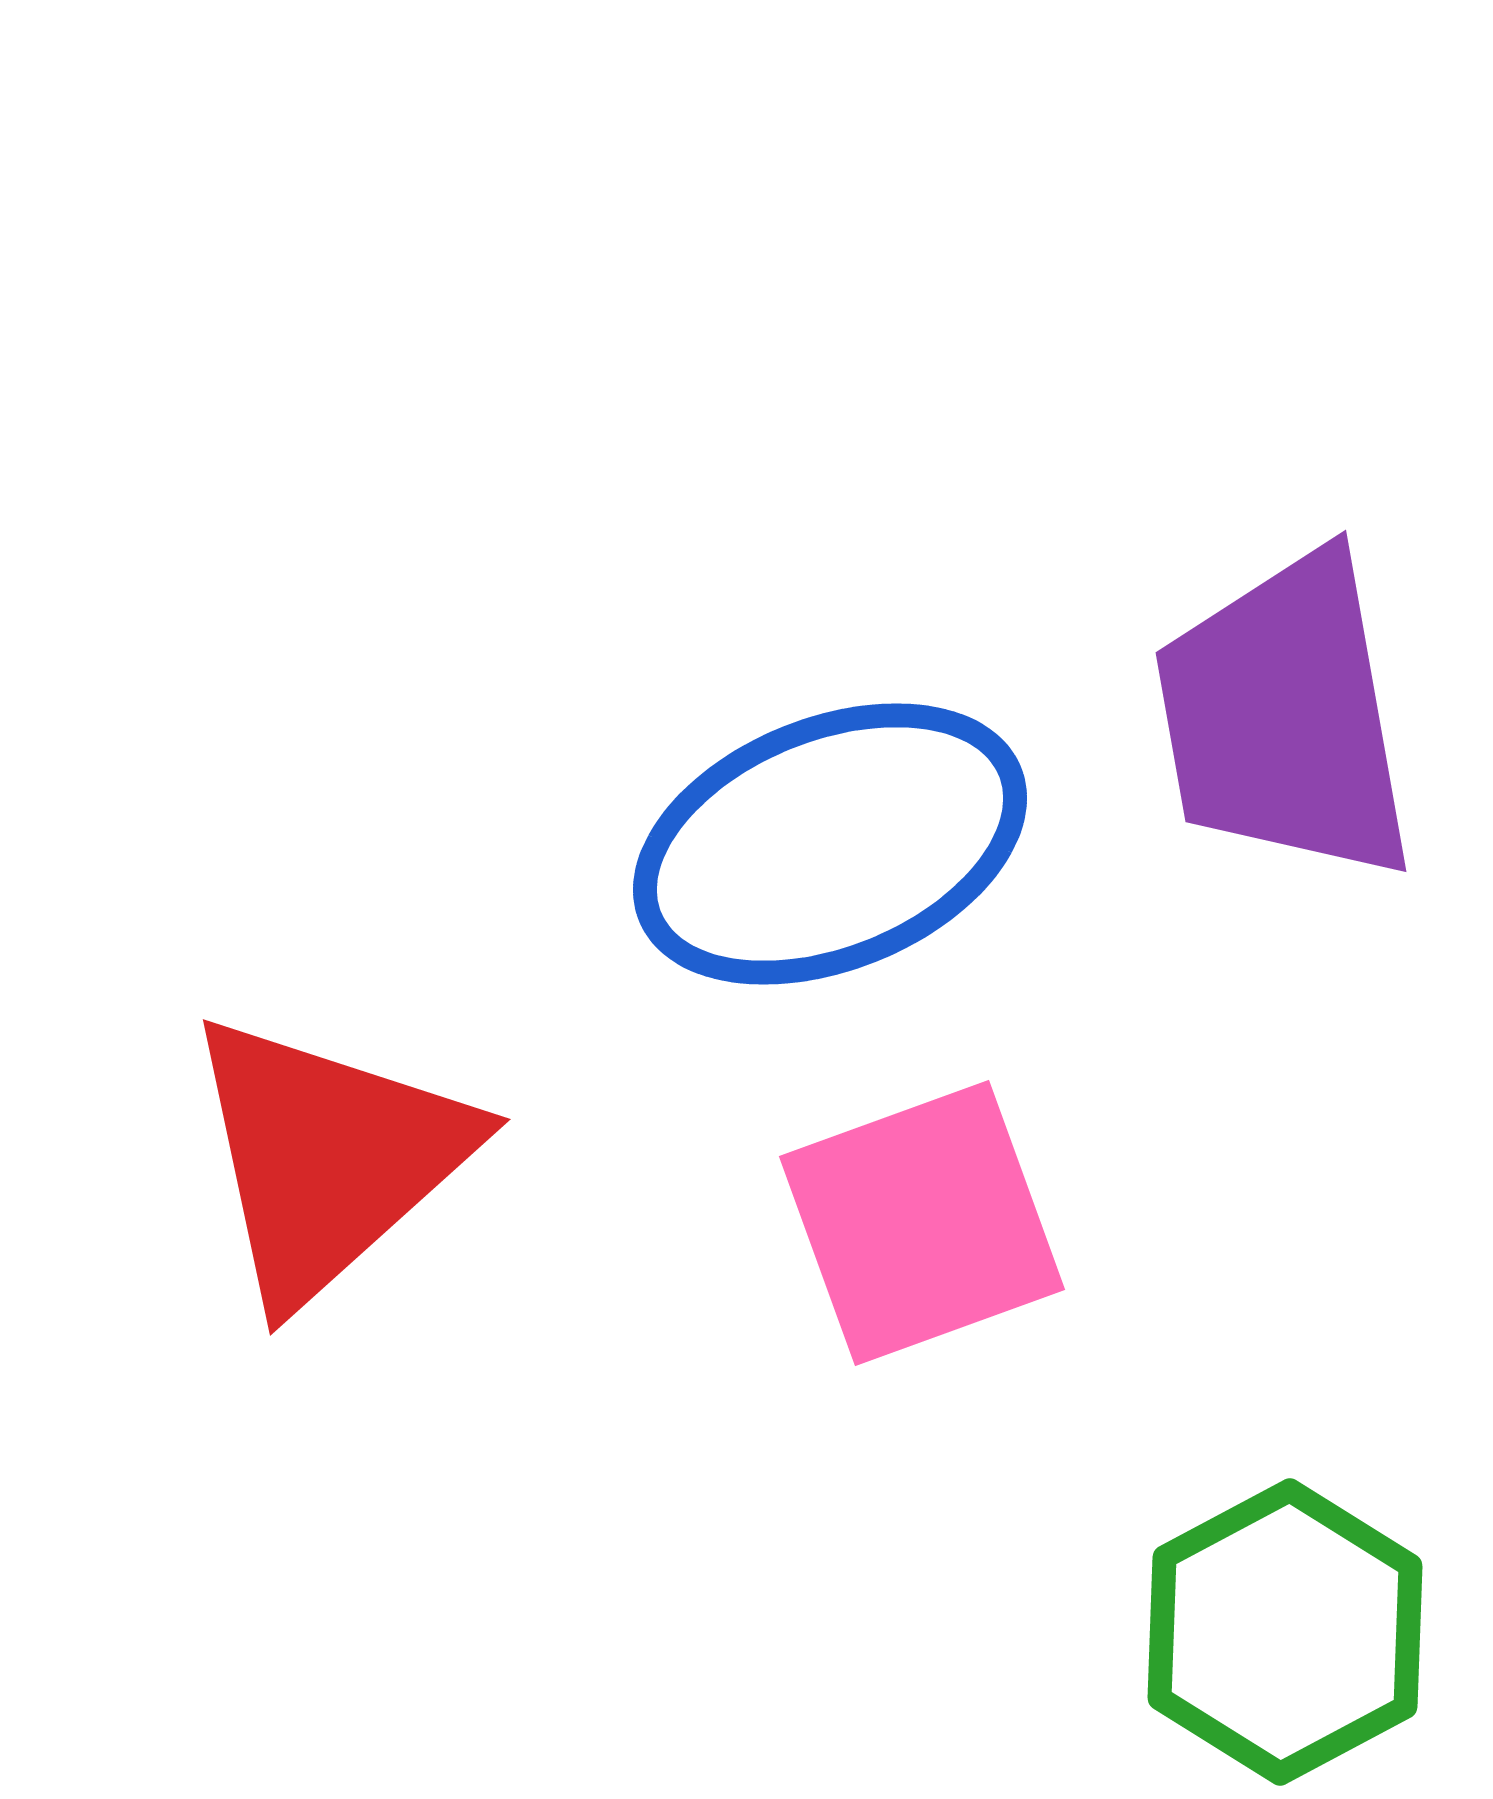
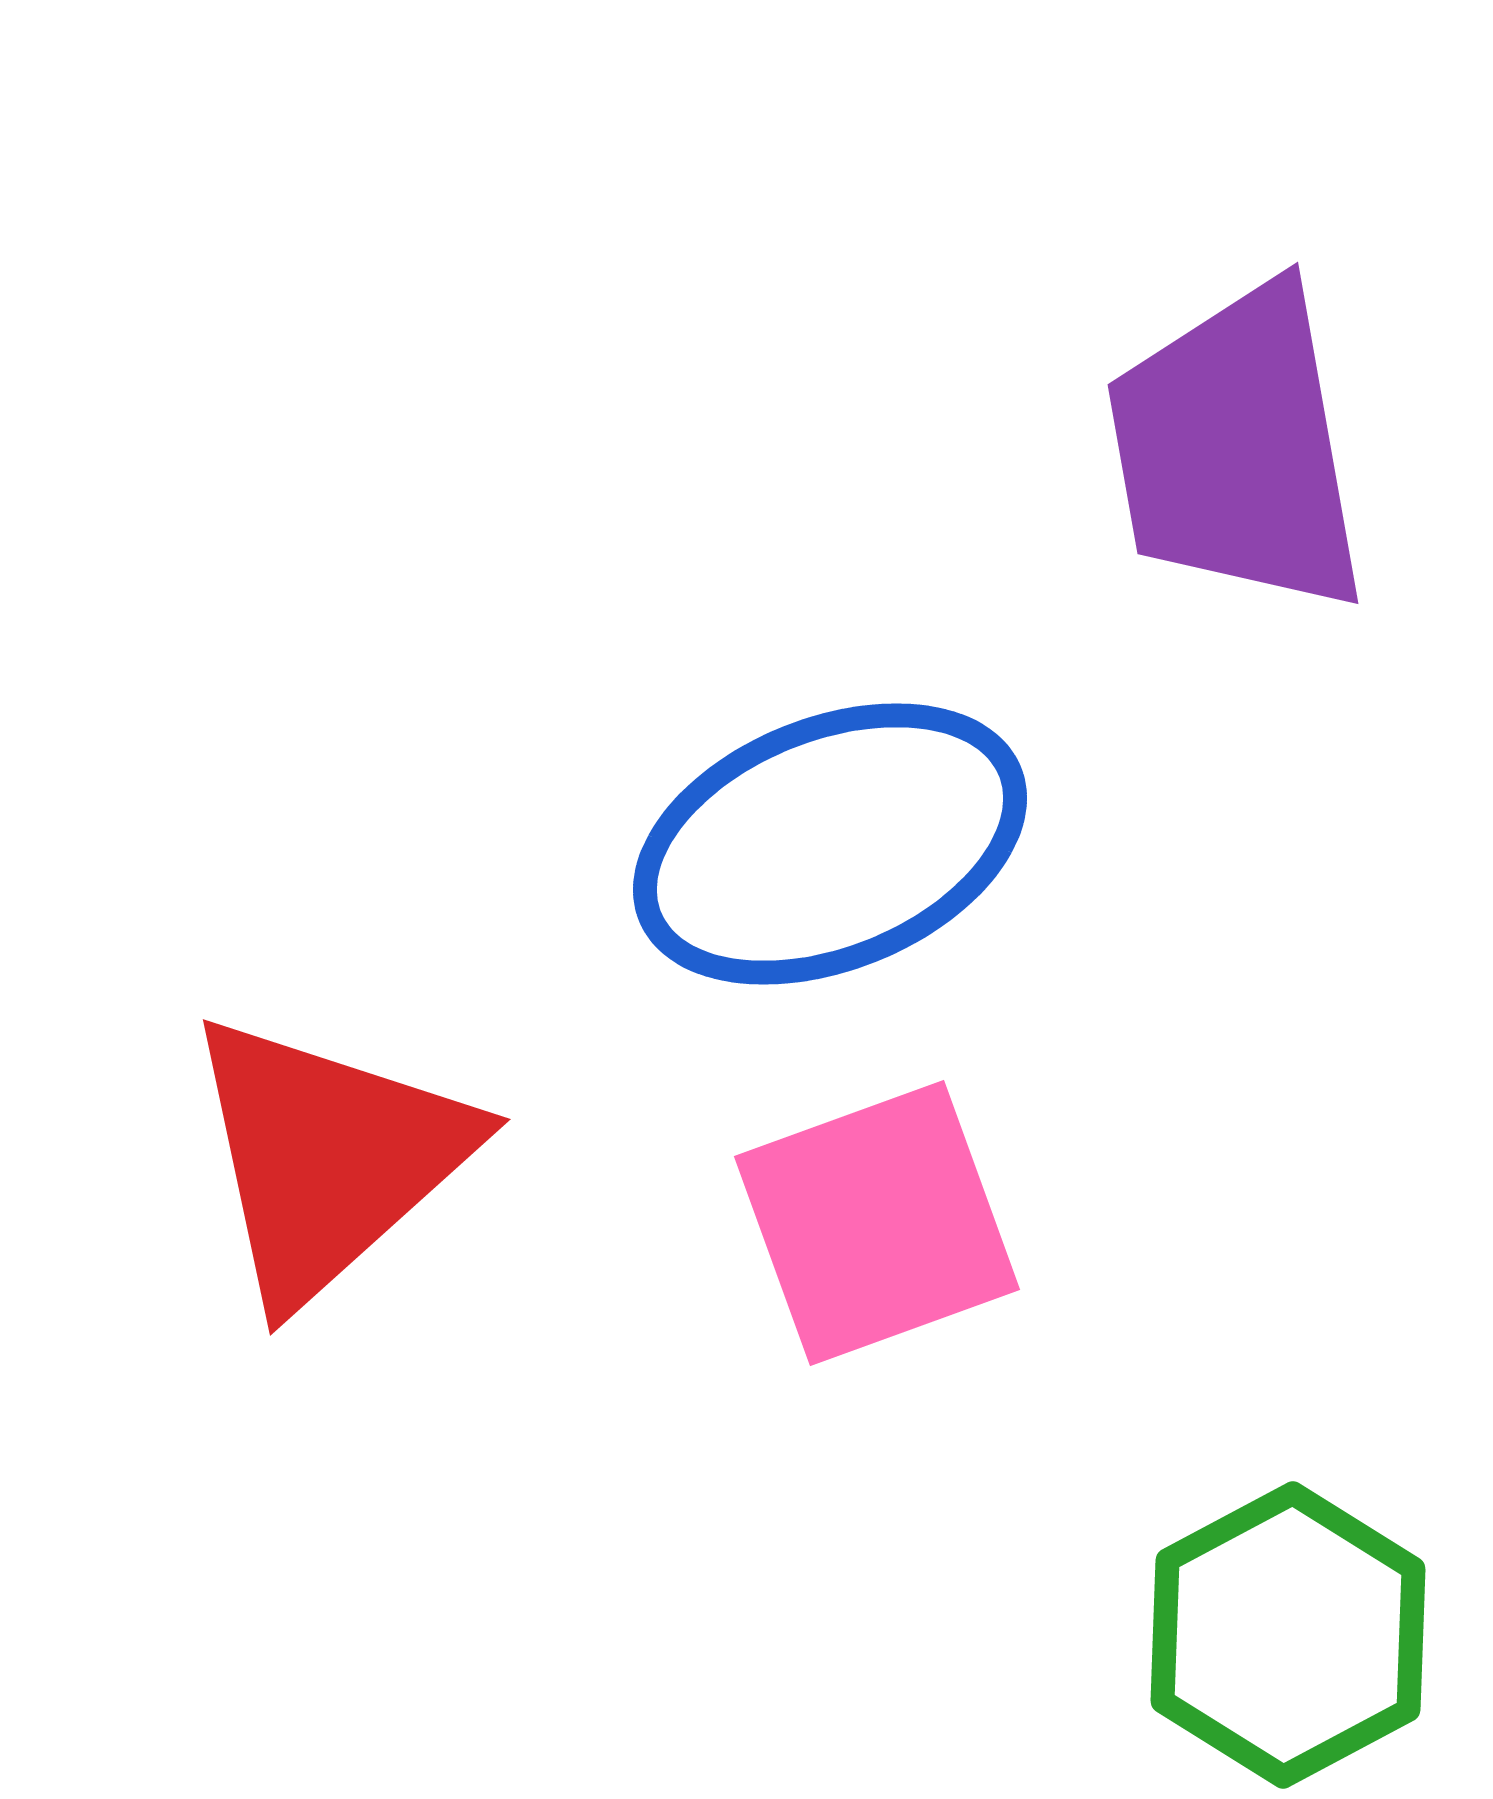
purple trapezoid: moved 48 px left, 268 px up
pink square: moved 45 px left
green hexagon: moved 3 px right, 3 px down
